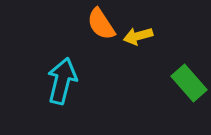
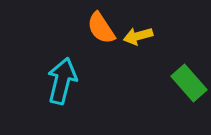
orange semicircle: moved 4 px down
